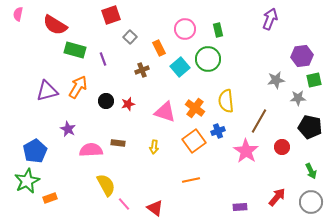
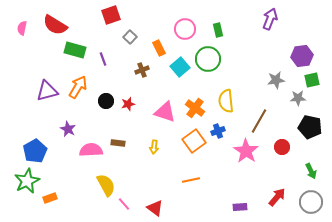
pink semicircle at (18, 14): moved 4 px right, 14 px down
green square at (314, 80): moved 2 px left
